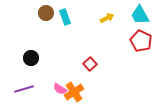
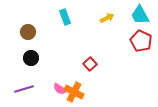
brown circle: moved 18 px left, 19 px down
orange cross: rotated 30 degrees counterclockwise
